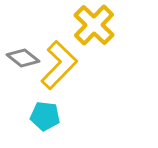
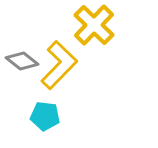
gray diamond: moved 1 px left, 3 px down
